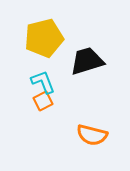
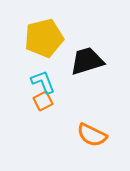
orange semicircle: rotated 12 degrees clockwise
